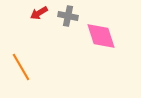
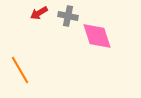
pink diamond: moved 4 px left
orange line: moved 1 px left, 3 px down
